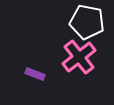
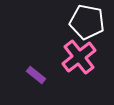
purple rectangle: moved 1 px right, 1 px down; rotated 18 degrees clockwise
